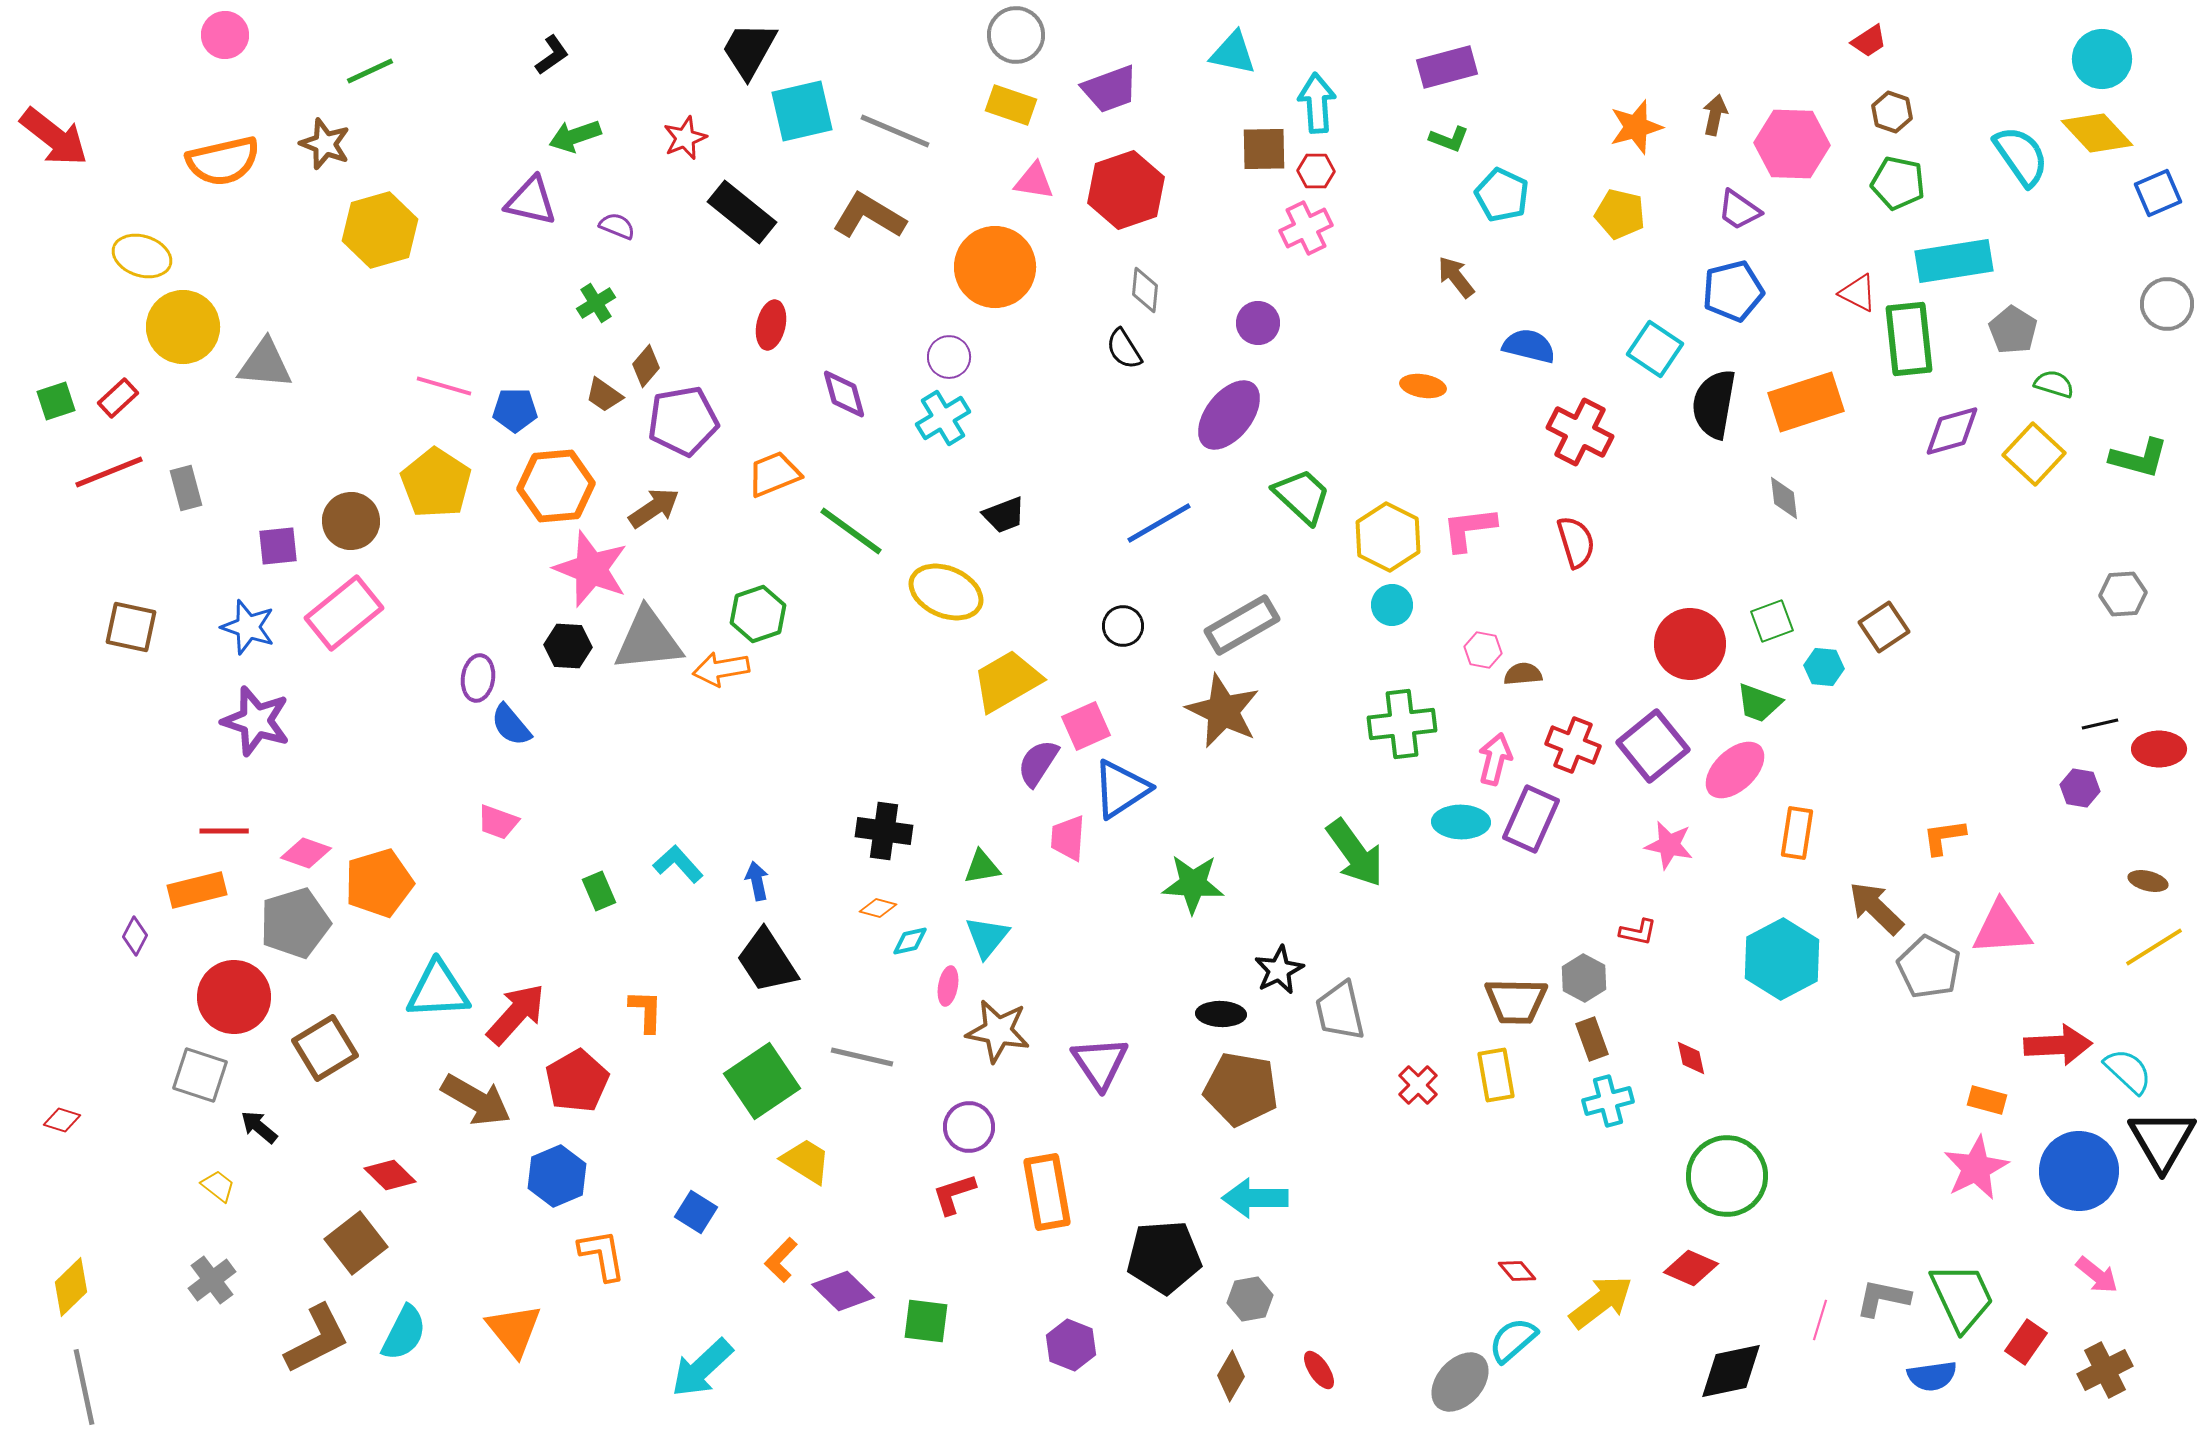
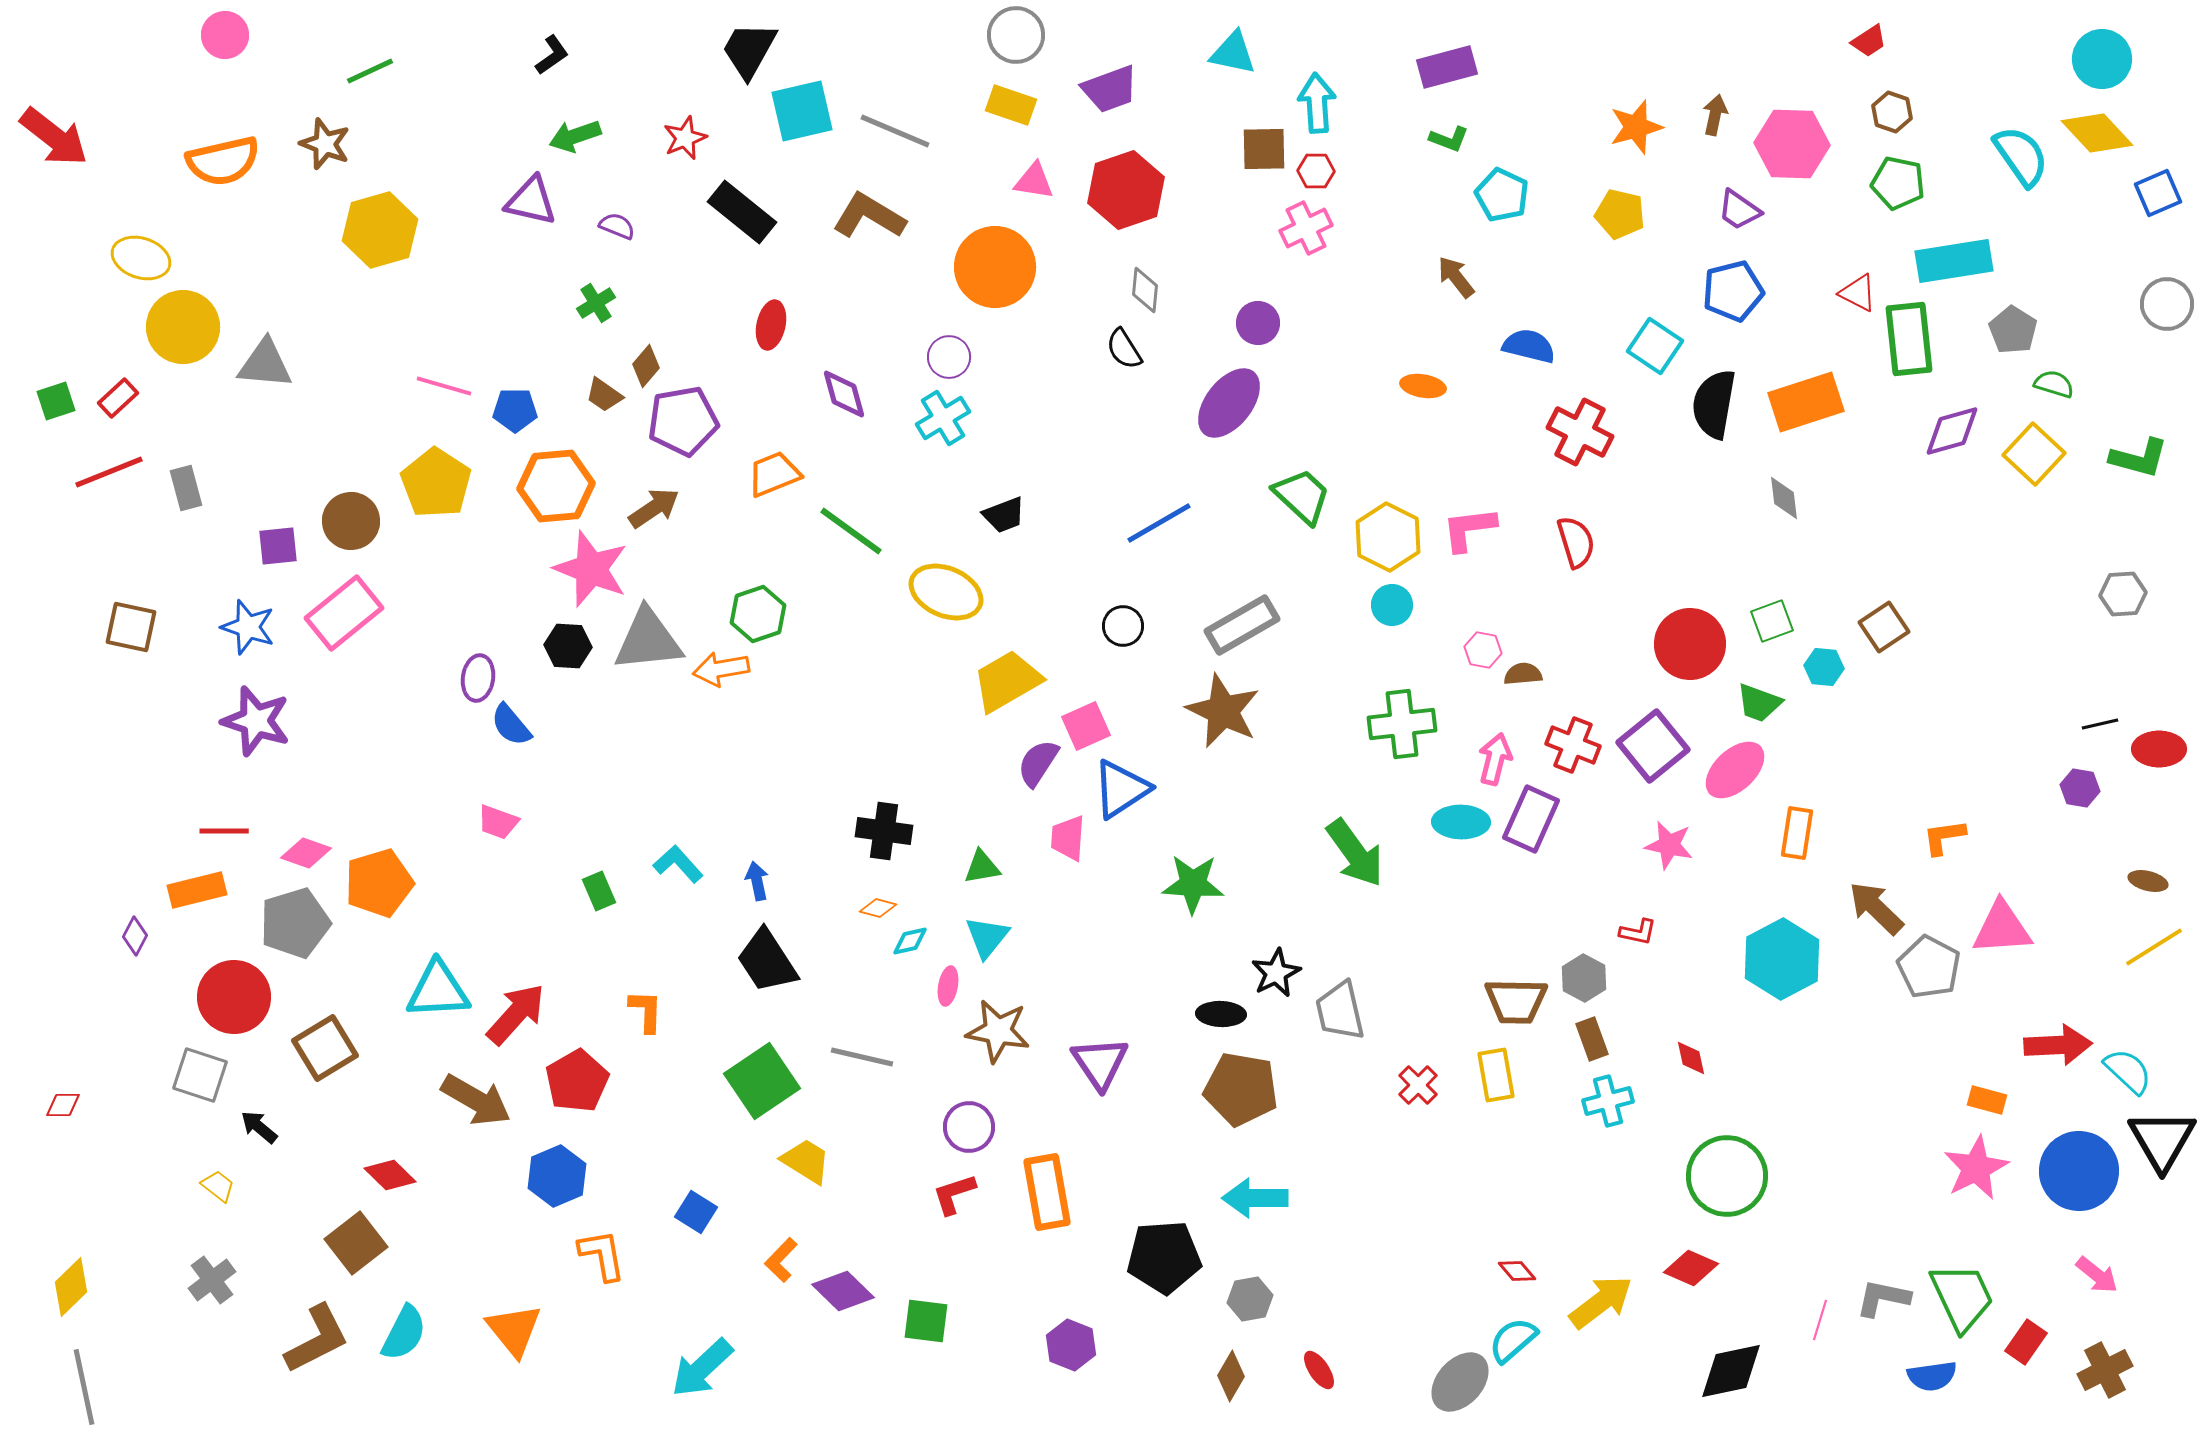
yellow ellipse at (142, 256): moved 1 px left, 2 px down
cyan square at (1655, 349): moved 3 px up
purple ellipse at (1229, 415): moved 12 px up
black star at (1279, 970): moved 3 px left, 3 px down
red diamond at (62, 1120): moved 1 px right, 15 px up; rotated 18 degrees counterclockwise
